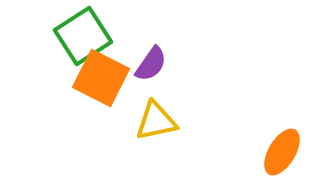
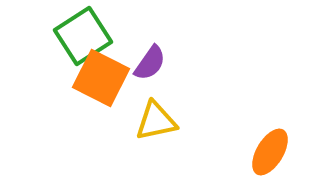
purple semicircle: moved 1 px left, 1 px up
orange ellipse: moved 12 px left
